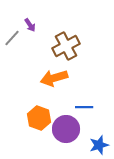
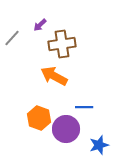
purple arrow: moved 10 px right; rotated 80 degrees clockwise
brown cross: moved 4 px left, 2 px up; rotated 20 degrees clockwise
orange arrow: moved 2 px up; rotated 44 degrees clockwise
